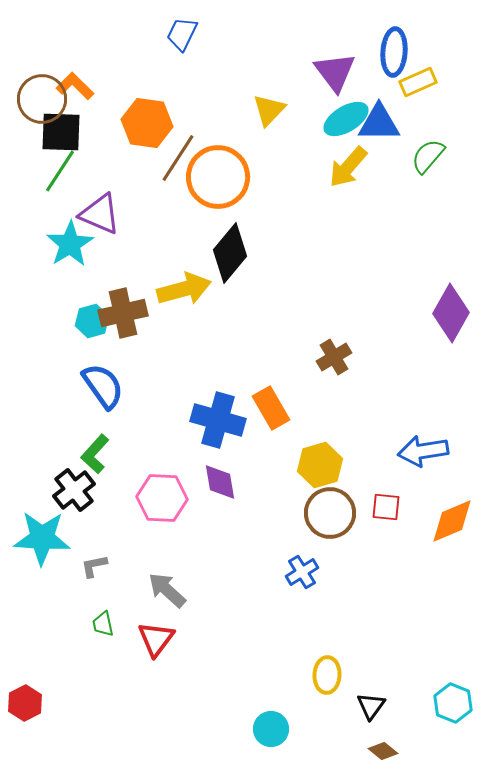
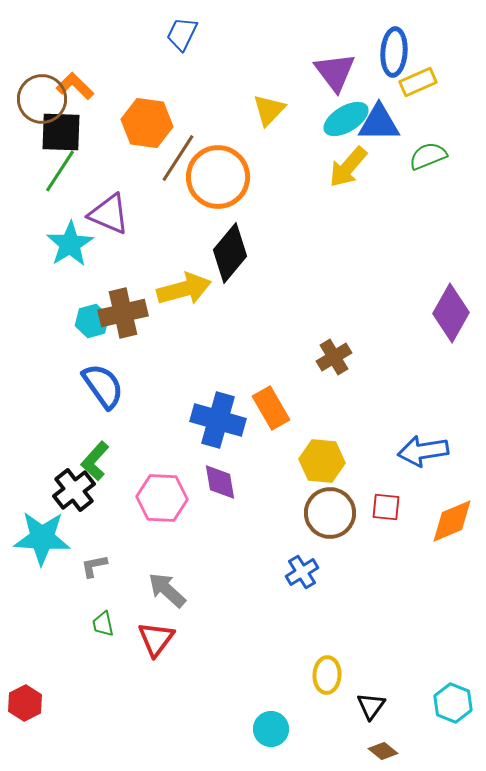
green semicircle at (428, 156): rotated 27 degrees clockwise
purple triangle at (100, 214): moved 9 px right
green L-shape at (95, 454): moved 7 px down
yellow hexagon at (320, 465): moved 2 px right, 4 px up; rotated 21 degrees clockwise
